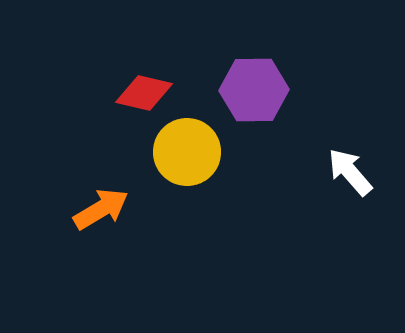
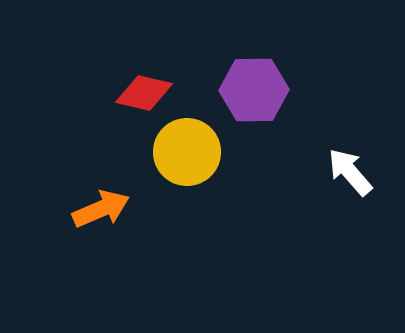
orange arrow: rotated 8 degrees clockwise
